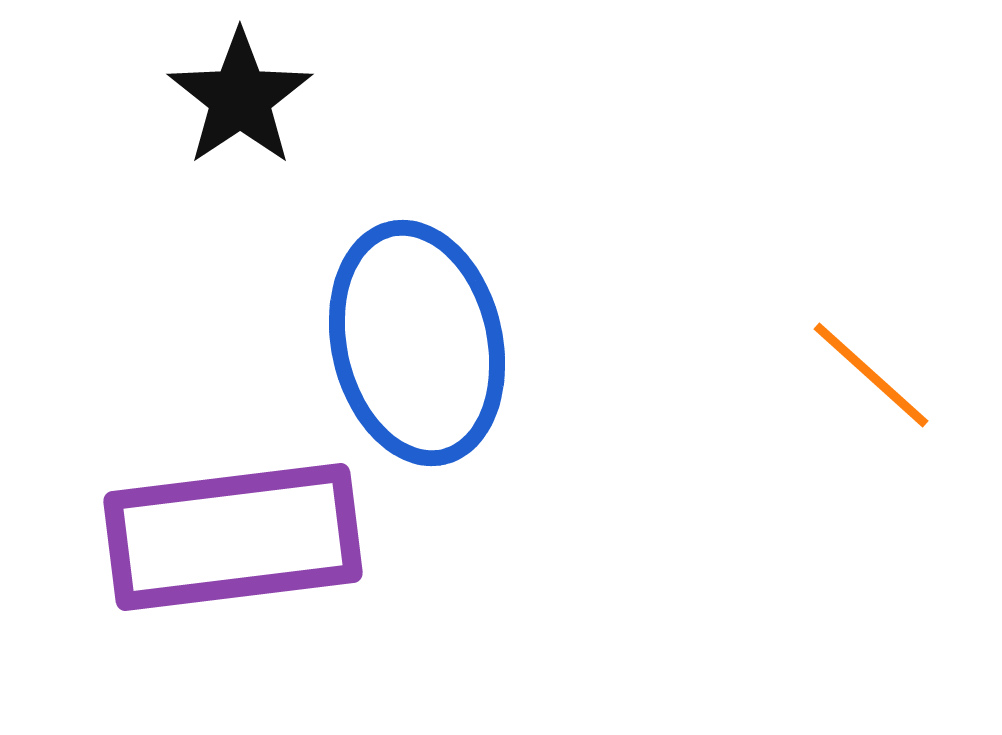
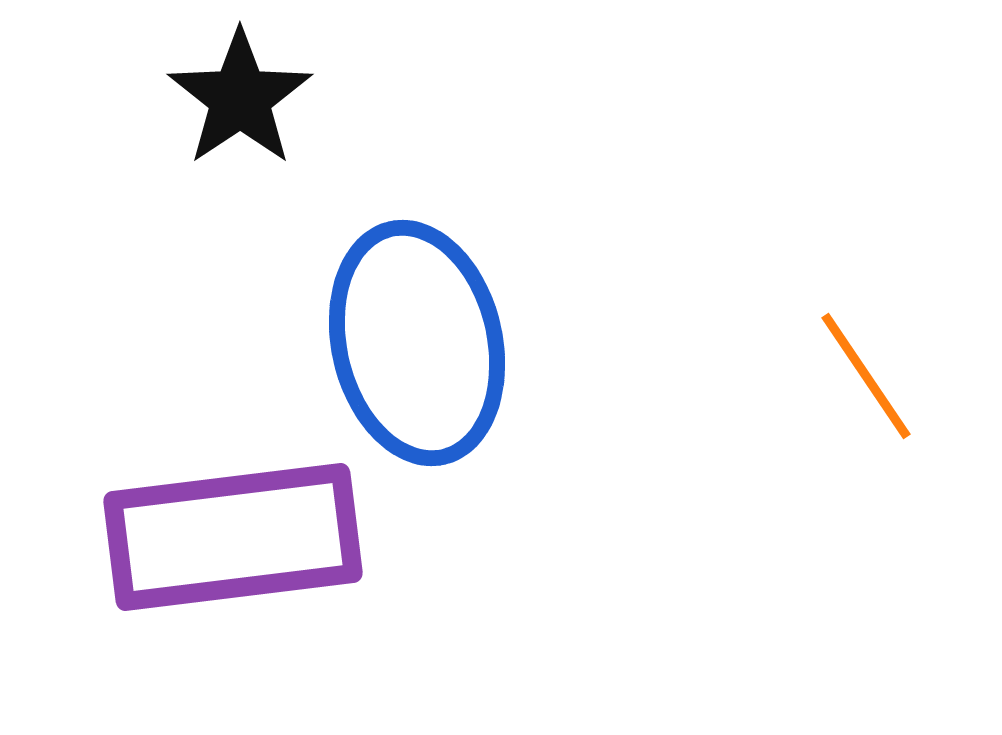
orange line: moved 5 px left, 1 px down; rotated 14 degrees clockwise
